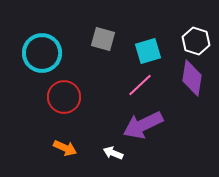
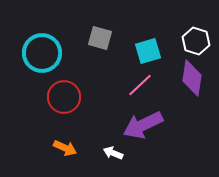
gray square: moved 3 px left, 1 px up
